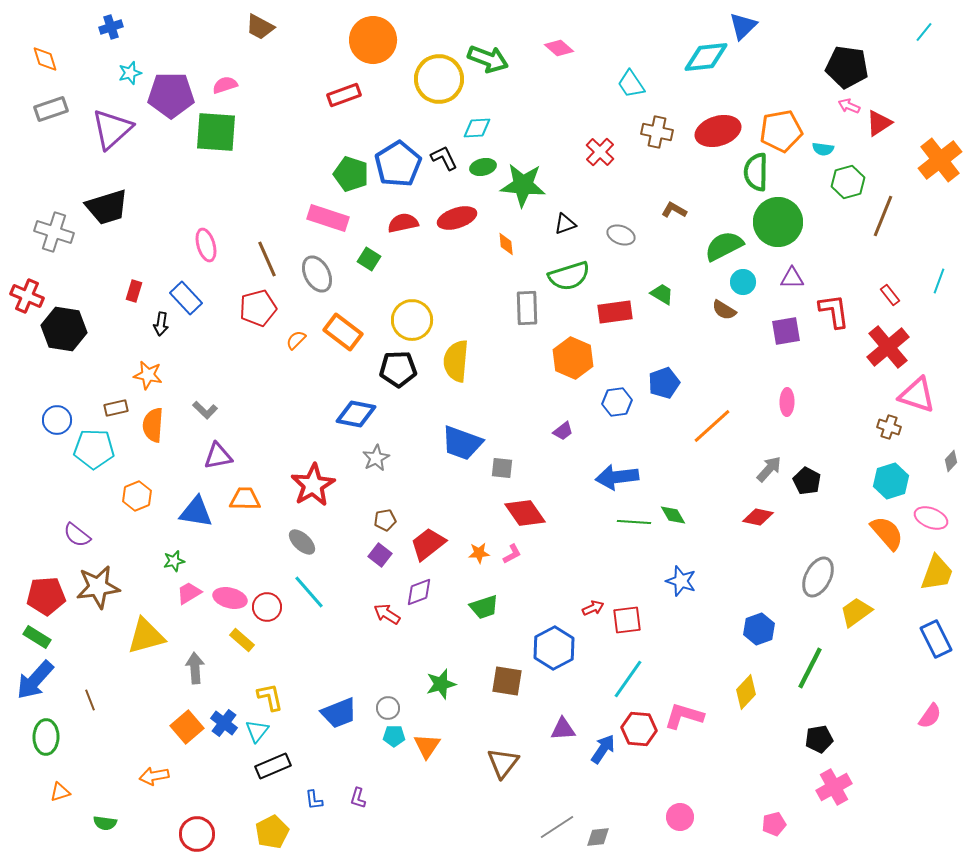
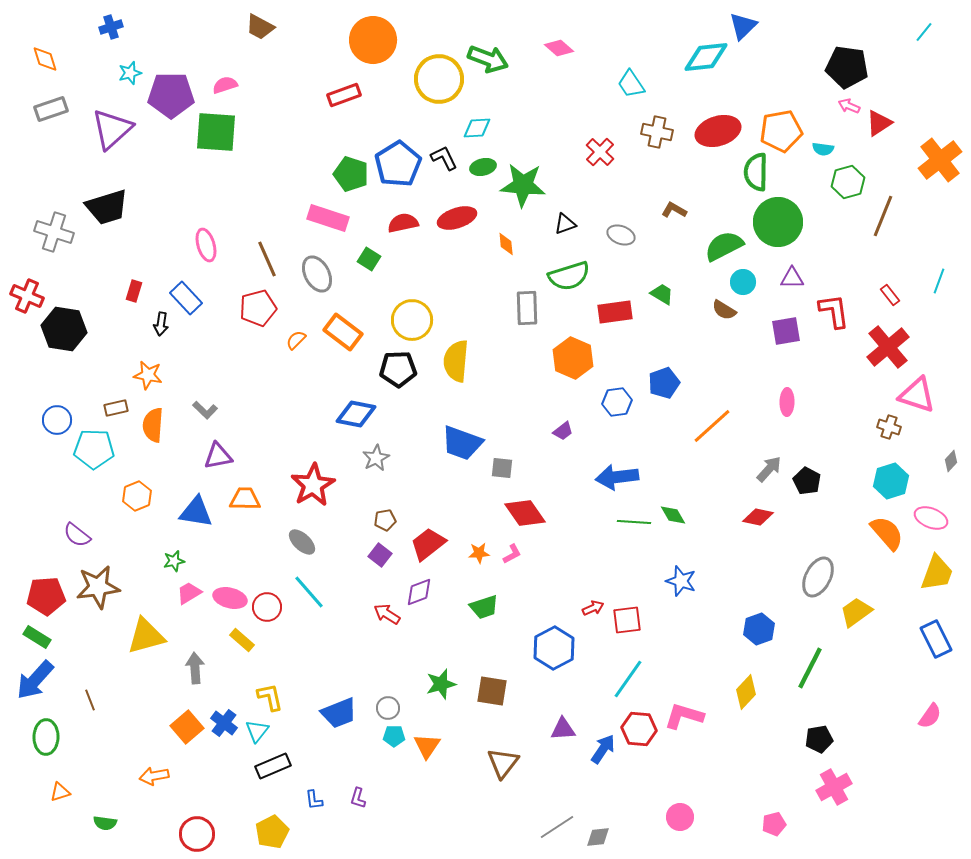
brown square at (507, 681): moved 15 px left, 10 px down
